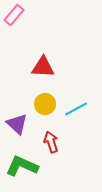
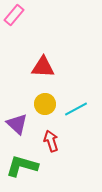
red arrow: moved 1 px up
green L-shape: rotated 8 degrees counterclockwise
